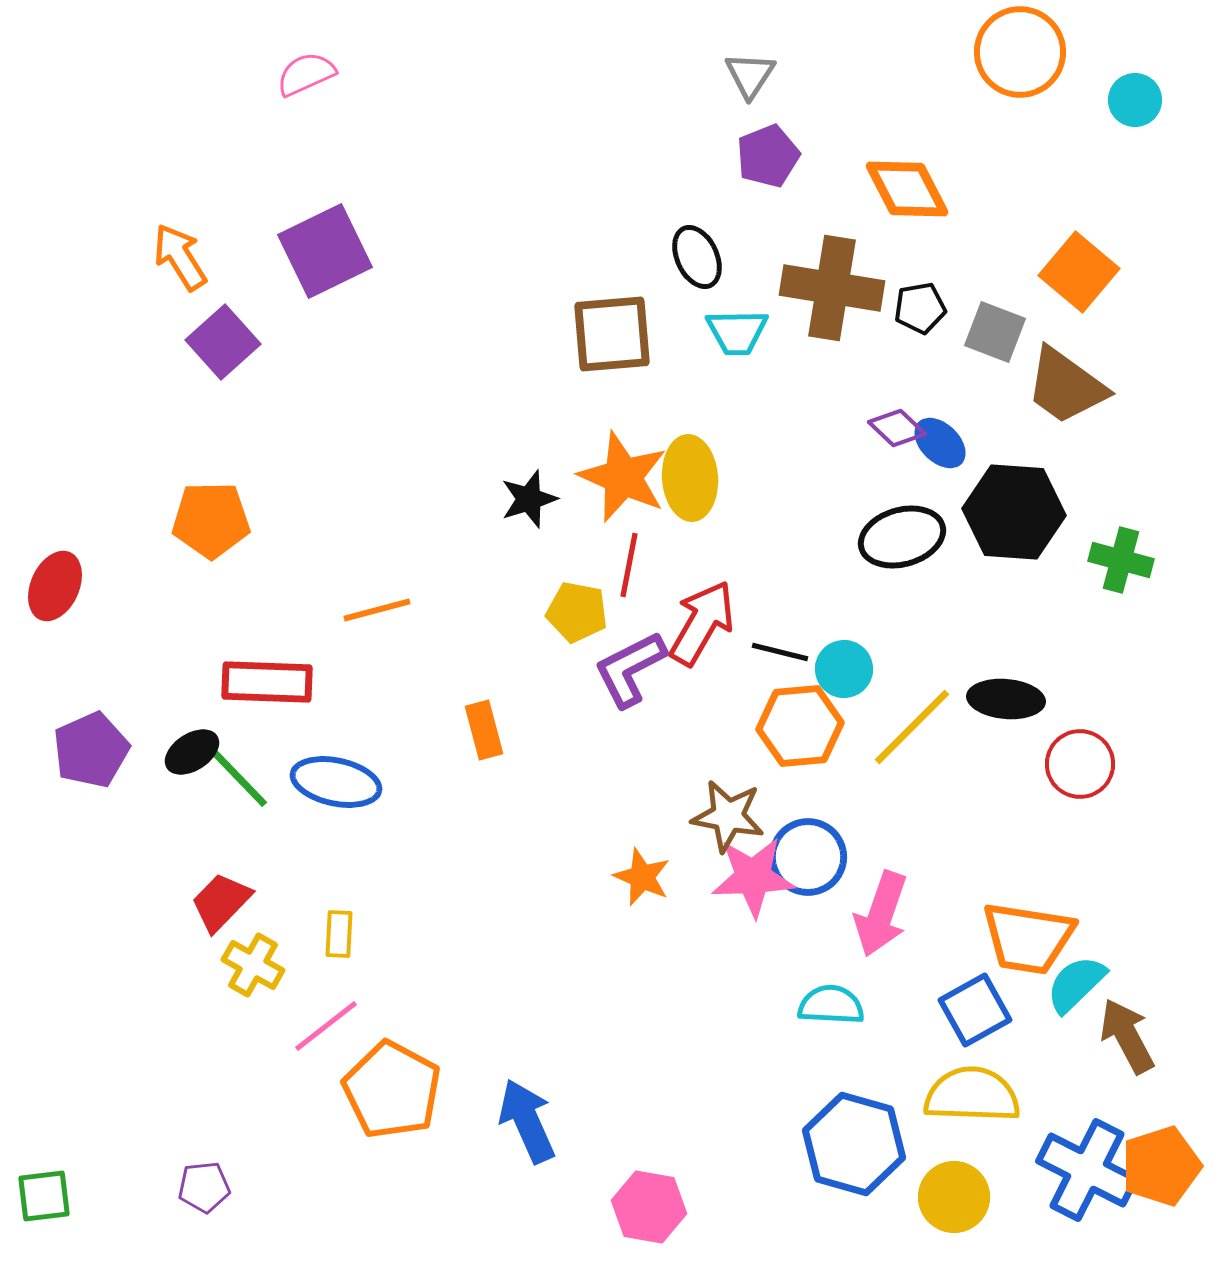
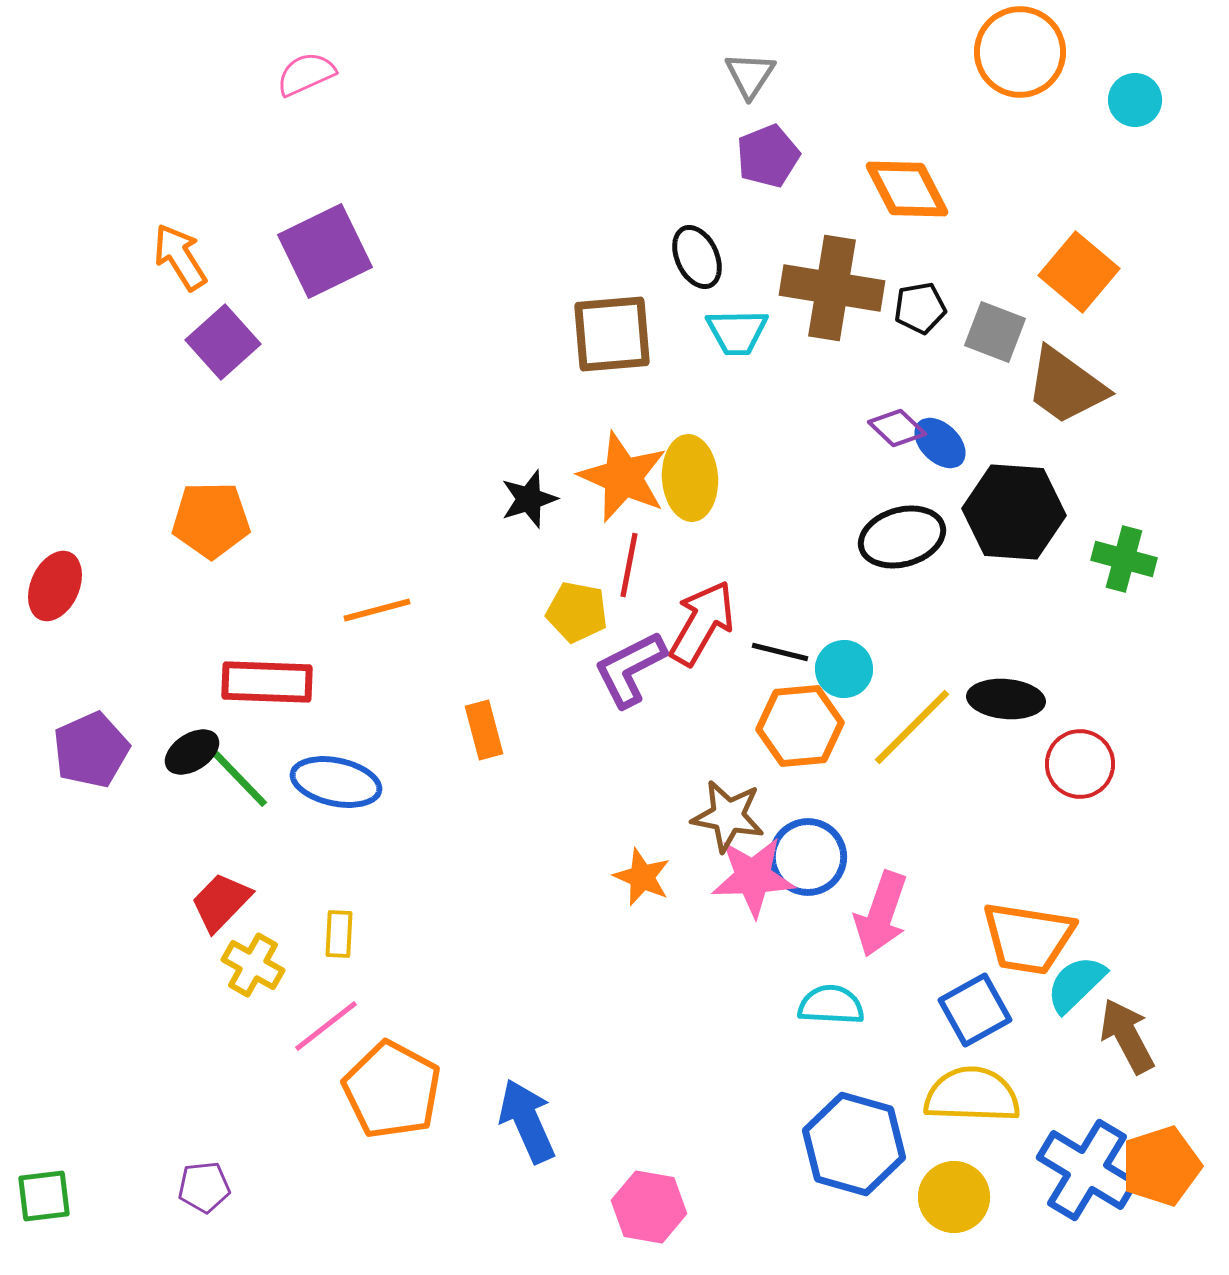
green cross at (1121, 560): moved 3 px right, 1 px up
blue cross at (1087, 1170): rotated 4 degrees clockwise
